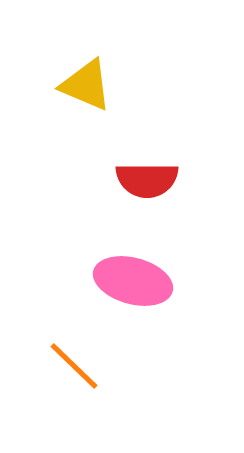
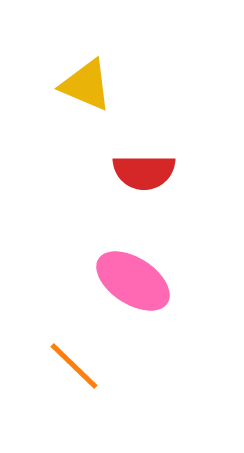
red semicircle: moved 3 px left, 8 px up
pink ellipse: rotated 18 degrees clockwise
